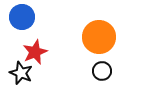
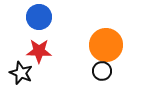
blue circle: moved 17 px right
orange circle: moved 7 px right, 8 px down
red star: moved 4 px right, 1 px up; rotated 25 degrees clockwise
